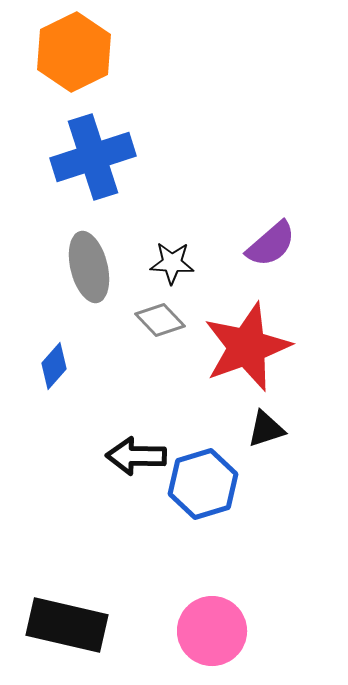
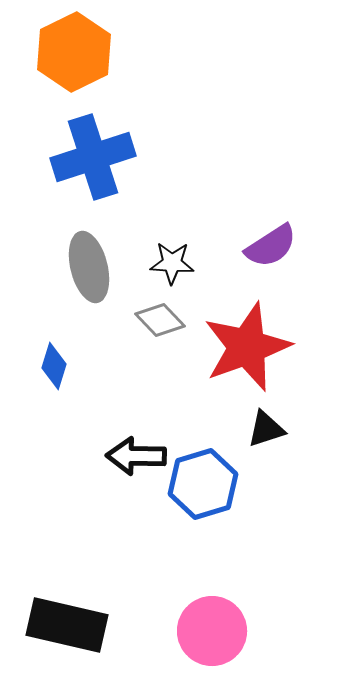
purple semicircle: moved 2 px down; rotated 8 degrees clockwise
blue diamond: rotated 24 degrees counterclockwise
